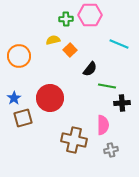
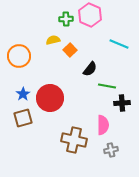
pink hexagon: rotated 25 degrees clockwise
blue star: moved 9 px right, 4 px up
